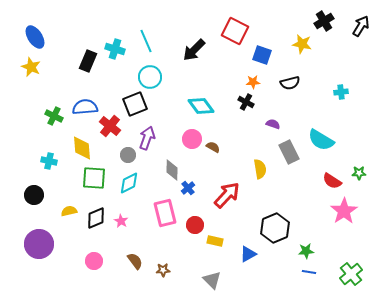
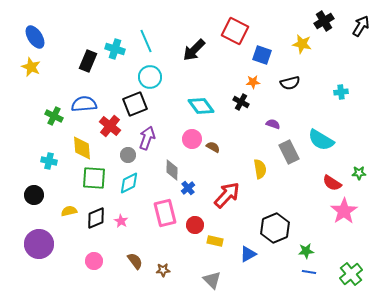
black cross at (246, 102): moved 5 px left
blue semicircle at (85, 107): moved 1 px left, 3 px up
red semicircle at (332, 181): moved 2 px down
